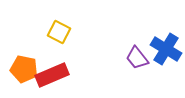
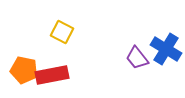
yellow square: moved 3 px right
orange pentagon: moved 1 px down
red rectangle: rotated 12 degrees clockwise
